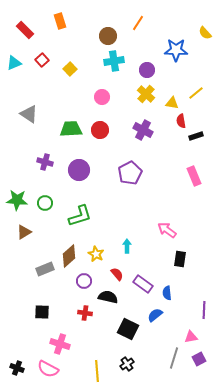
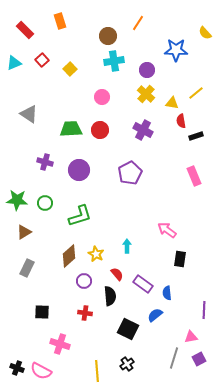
gray rectangle at (45, 269): moved 18 px left, 1 px up; rotated 42 degrees counterclockwise
black semicircle at (108, 297): moved 2 px right, 1 px up; rotated 72 degrees clockwise
pink semicircle at (48, 369): moved 7 px left, 2 px down
